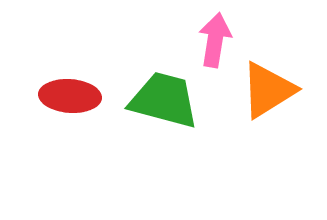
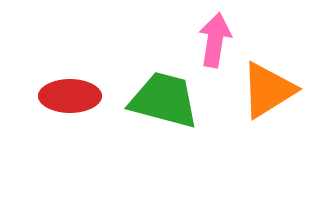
red ellipse: rotated 4 degrees counterclockwise
